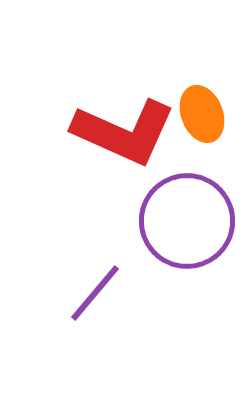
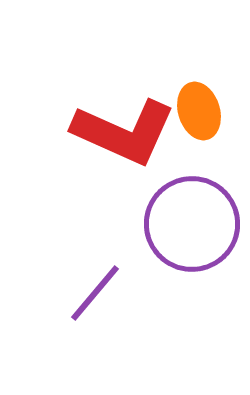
orange ellipse: moved 3 px left, 3 px up; rotated 4 degrees clockwise
purple circle: moved 5 px right, 3 px down
